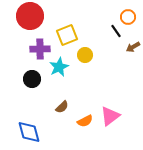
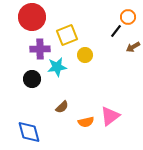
red circle: moved 2 px right, 1 px down
black line: rotated 72 degrees clockwise
cyan star: moved 2 px left; rotated 18 degrees clockwise
orange semicircle: moved 1 px right, 1 px down; rotated 14 degrees clockwise
